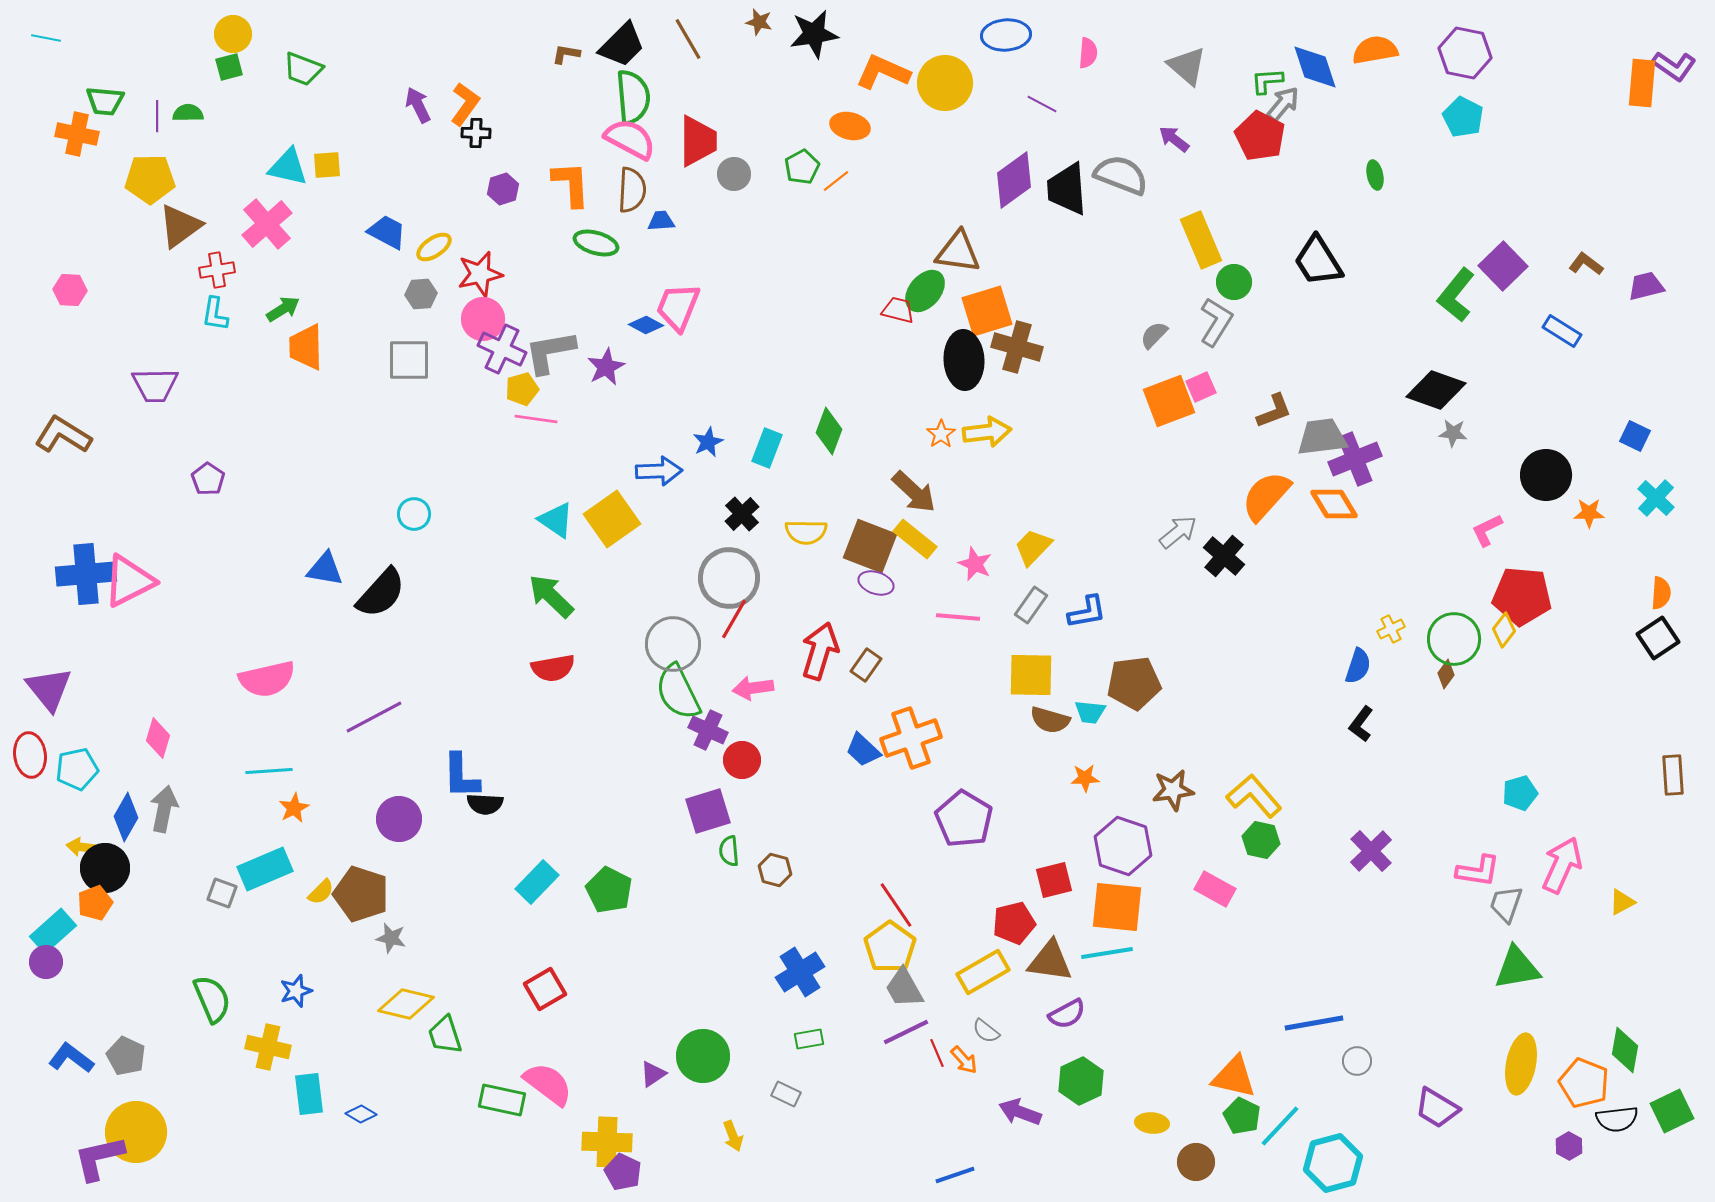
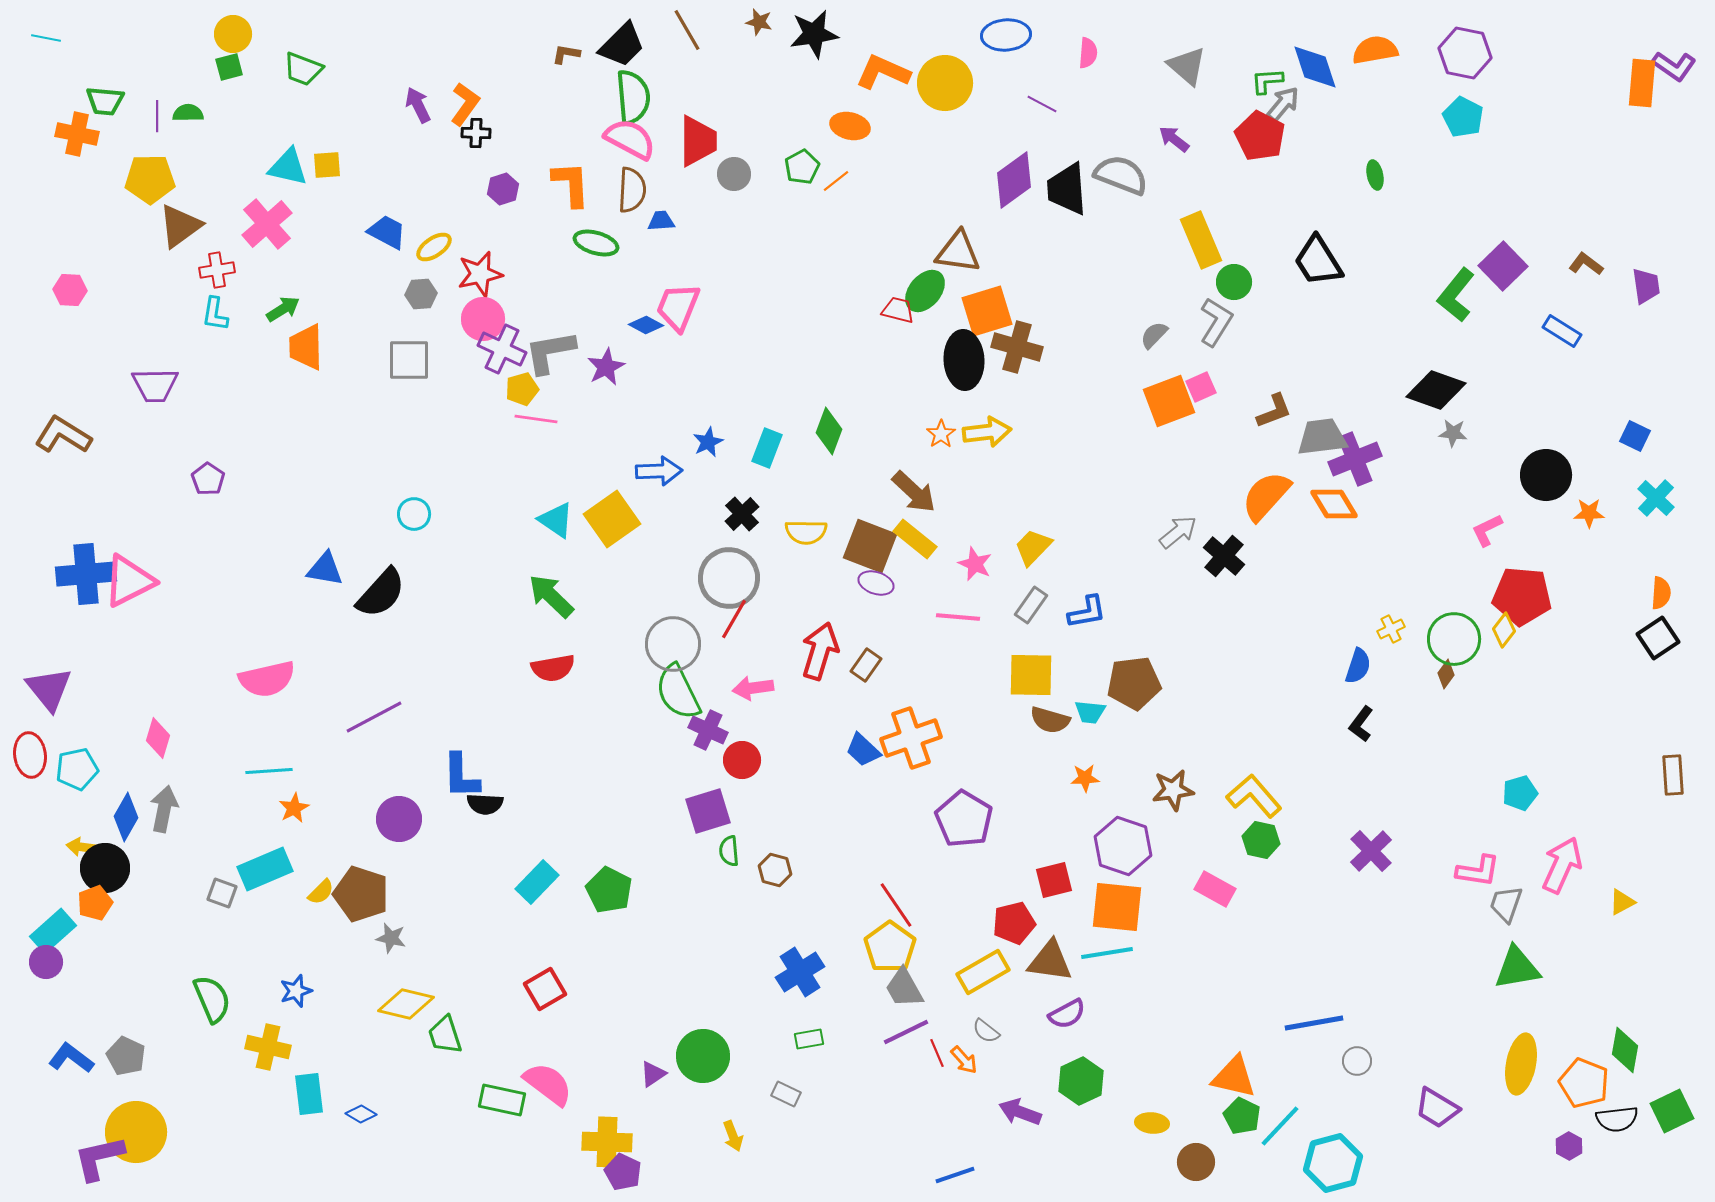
brown line at (688, 39): moved 1 px left, 9 px up
purple trapezoid at (1646, 286): rotated 96 degrees clockwise
